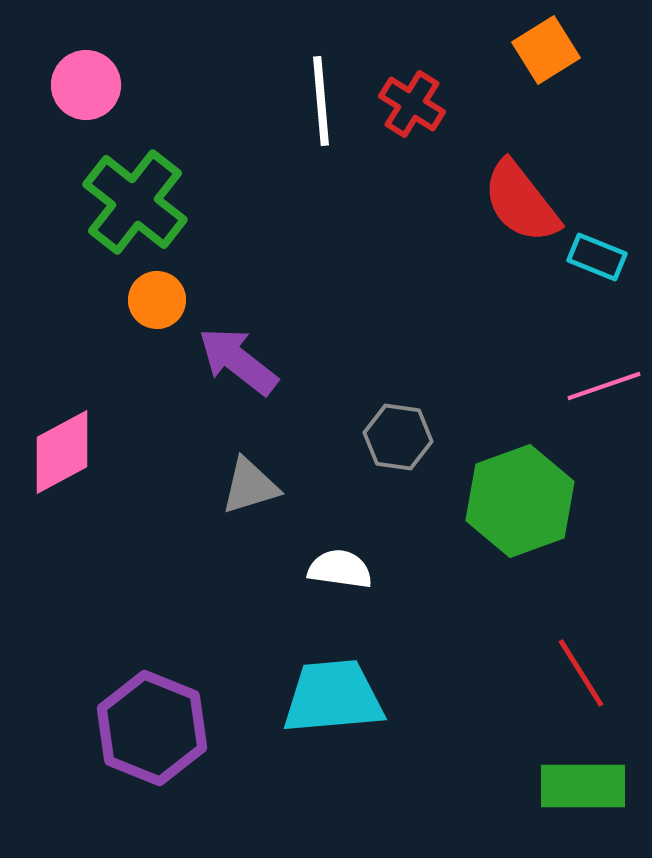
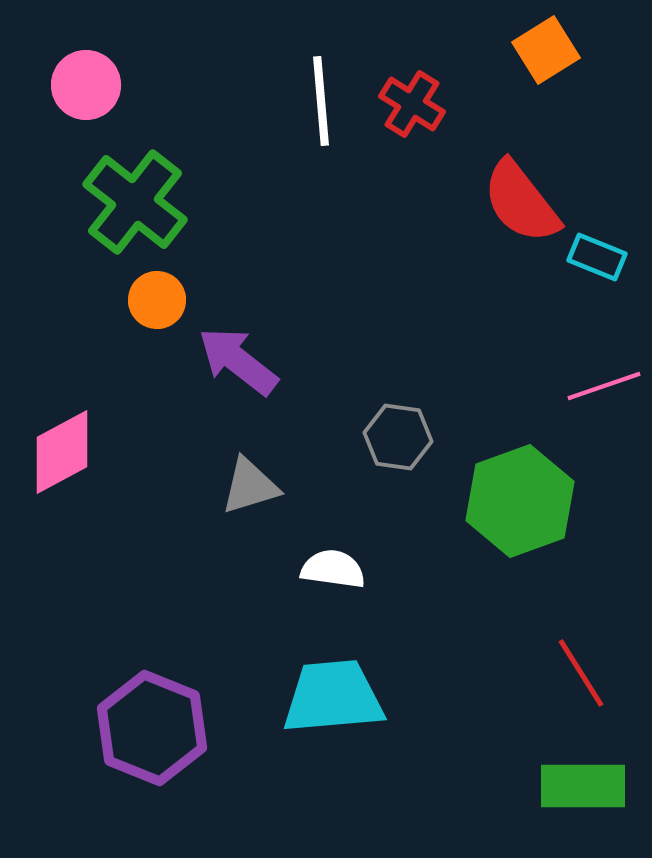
white semicircle: moved 7 px left
